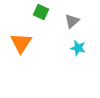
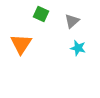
green square: moved 2 px down
orange triangle: moved 1 px down
